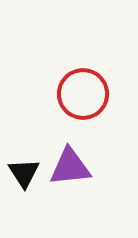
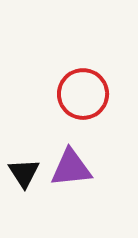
purple triangle: moved 1 px right, 1 px down
